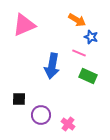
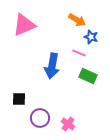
purple circle: moved 1 px left, 3 px down
